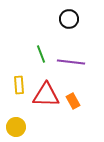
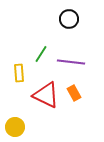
green line: rotated 54 degrees clockwise
yellow rectangle: moved 12 px up
red triangle: rotated 24 degrees clockwise
orange rectangle: moved 1 px right, 8 px up
yellow circle: moved 1 px left
